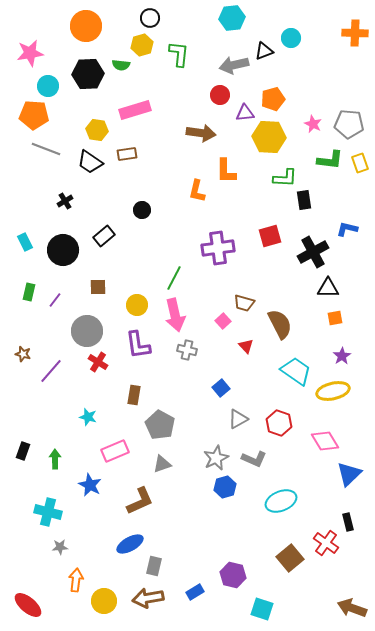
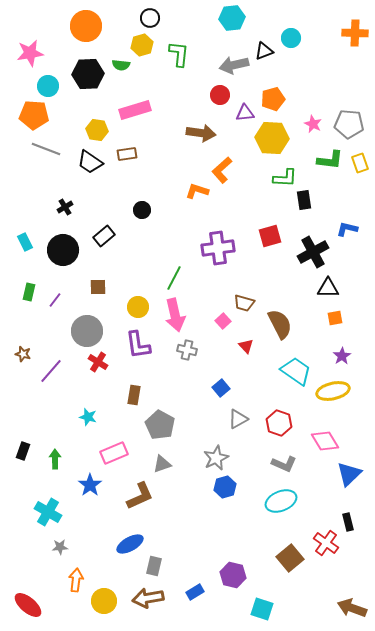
yellow hexagon at (269, 137): moved 3 px right, 1 px down
orange L-shape at (226, 171): moved 4 px left, 1 px up; rotated 48 degrees clockwise
orange L-shape at (197, 191): rotated 95 degrees clockwise
black cross at (65, 201): moved 6 px down
yellow circle at (137, 305): moved 1 px right, 2 px down
pink rectangle at (115, 451): moved 1 px left, 2 px down
gray L-shape at (254, 459): moved 30 px right, 5 px down
blue star at (90, 485): rotated 10 degrees clockwise
brown L-shape at (140, 501): moved 5 px up
cyan cross at (48, 512): rotated 16 degrees clockwise
